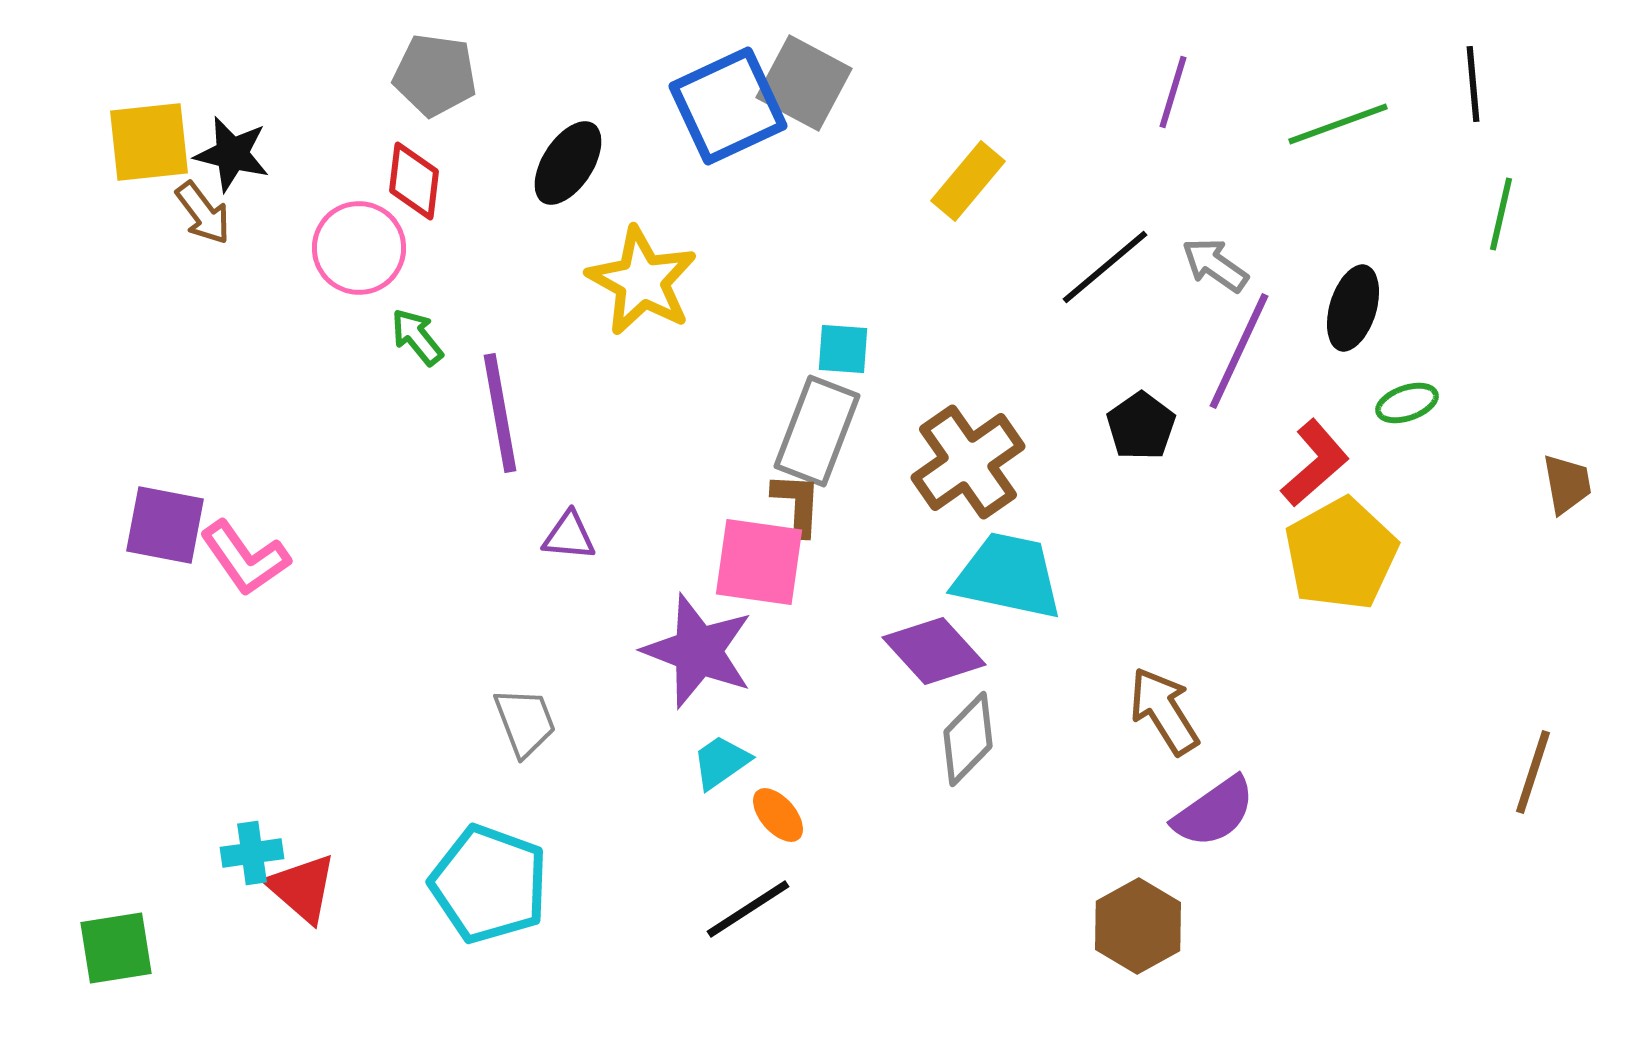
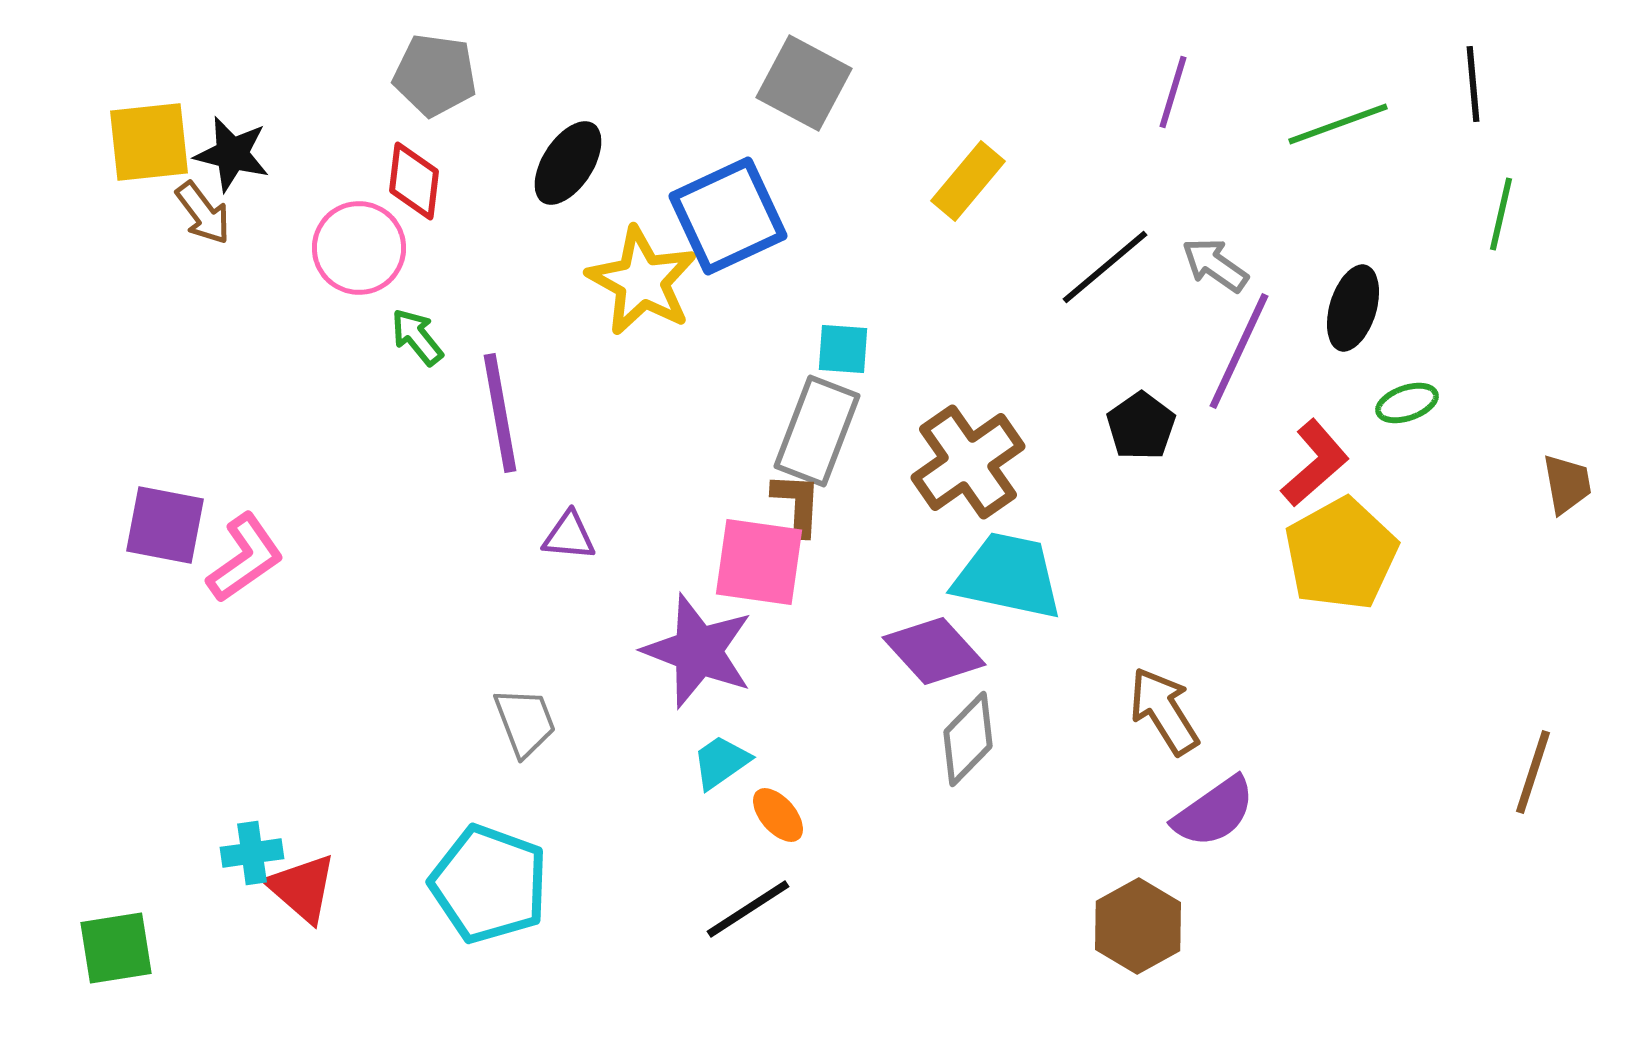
blue square at (728, 106): moved 110 px down
pink L-shape at (245, 558): rotated 90 degrees counterclockwise
